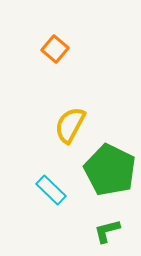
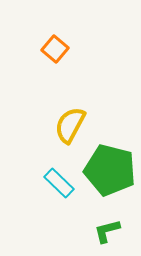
green pentagon: rotated 12 degrees counterclockwise
cyan rectangle: moved 8 px right, 7 px up
